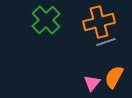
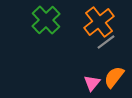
orange cross: rotated 24 degrees counterclockwise
gray line: rotated 18 degrees counterclockwise
orange semicircle: rotated 10 degrees clockwise
